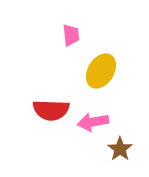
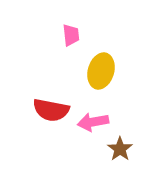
yellow ellipse: rotated 16 degrees counterclockwise
red semicircle: rotated 9 degrees clockwise
